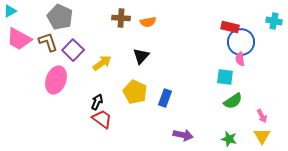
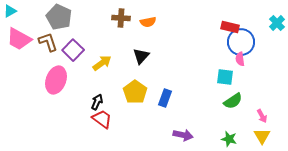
gray pentagon: moved 1 px left
cyan cross: moved 3 px right, 2 px down; rotated 35 degrees clockwise
yellow pentagon: rotated 10 degrees clockwise
